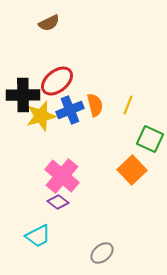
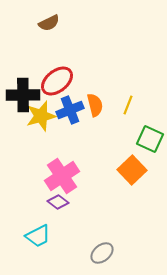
pink cross: rotated 16 degrees clockwise
